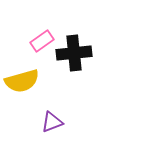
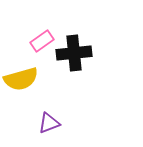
yellow semicircle: moved 1 px left, 2 px up
purple triangle: moved 3 px left, 1 px down
